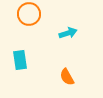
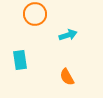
orange circle: moved 6 px right
cyan arrow: moved 2 px down
